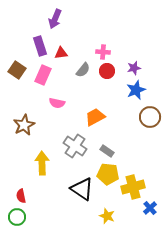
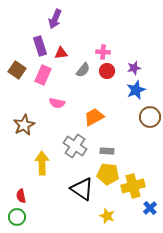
orange trapezoid: moved 1 px left
gray rectangle: rotated 32 degrees counterclockwise
yellow cross: moved 1 px up
